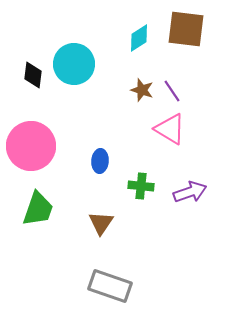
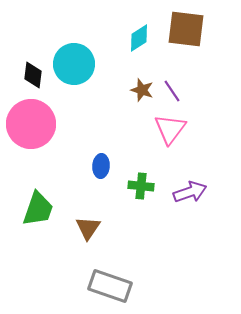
pink triangle: rotated 36 degrees clockwise
pink circle: moved 22 px up
blue ellipse: moved 1 px right, 5 px down
brown triangle: moved 13 px left, 5 px down
